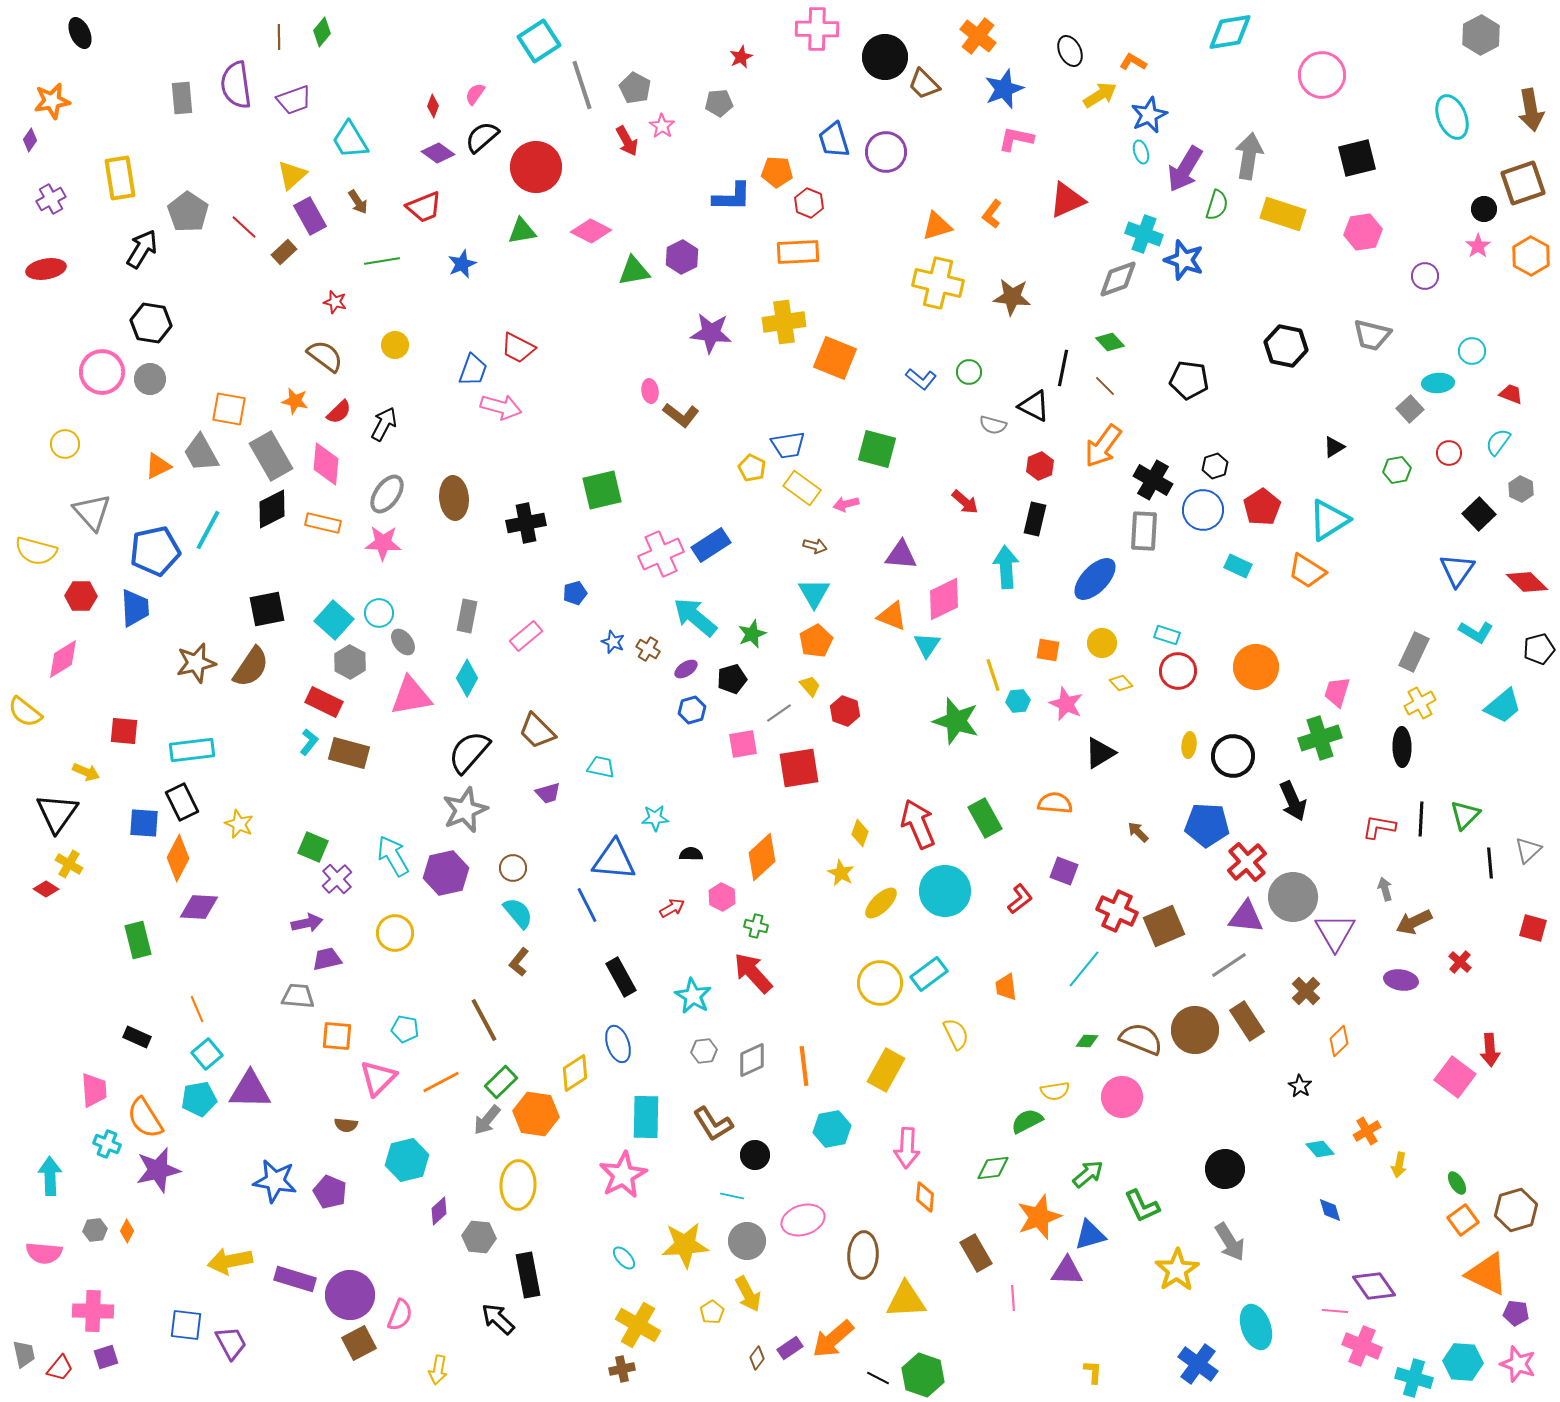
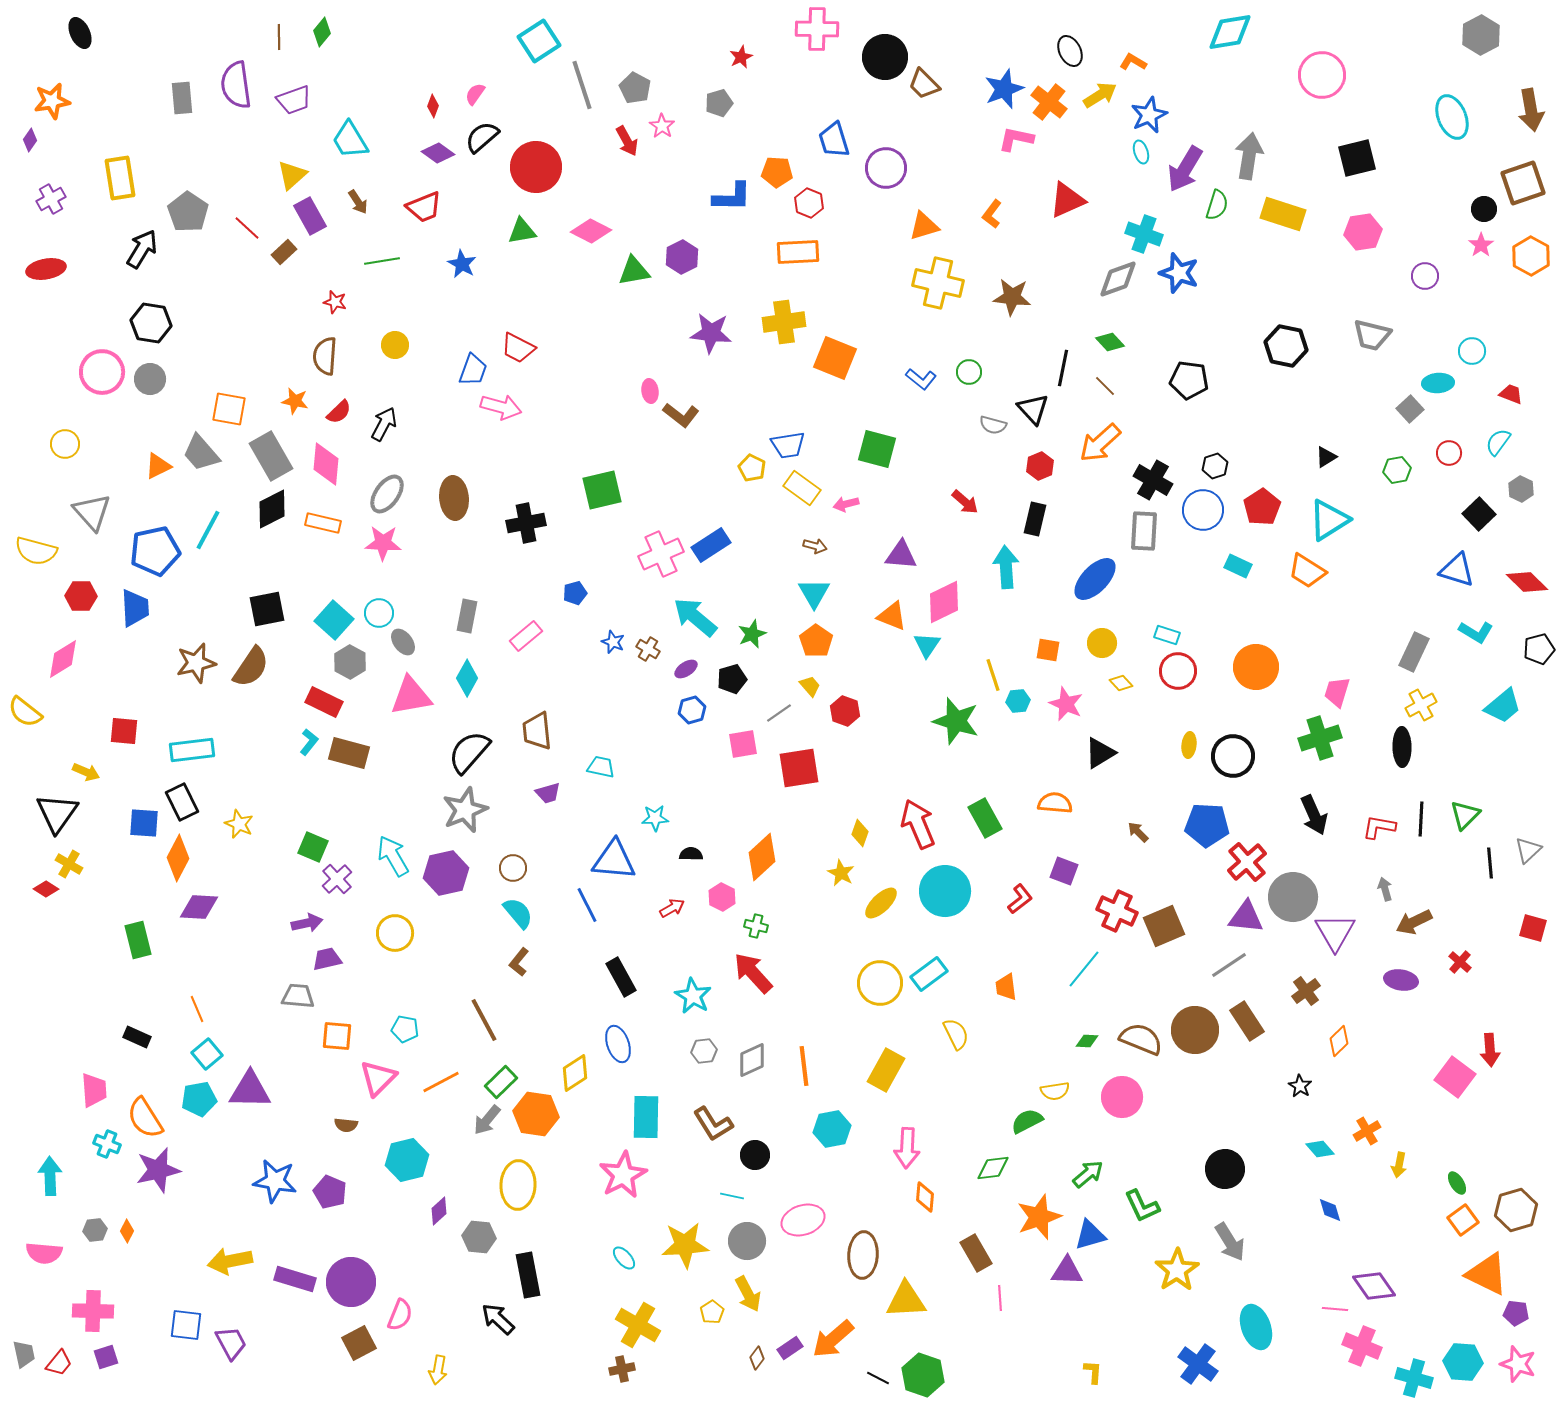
orange cross at (978, 36): moved 71 px right, 66 px down
gray pentagon at (719, 103): rotated 12 degrees counterclockwise
purple circle at (886, 152): moved 16 px down
orange triangle at (937, 226): moved 13 px left
red line at (244, 227): moved 3 px right, 1 px down
pink star at (1478, 246): moved 3 px right, 1 px up
blue star at (1184, 260): moved 5 px left, 13 px down
blue star at (462, 264): rotated 20 degrees counterclockwise
brown semicircle at (325, 356): rotated 123 degrees counterclockwise
black triangle at (1034, 406): moved 1 px left, 3 px down; rotated 20 degrees clockwise
orange arrow at (1103, 446): moved 3 px left, 3 px up; rotated 12 degrees clockwise
black triangle at (1334, 447): moved 8 px left, 10 px down
gray trapezoid at (201, 453): rotated 12 degrees counterclockwise
blue triangle at (1457, 570): rotated 48 degrees counterclockwise
pink diamond at (944, 599): moved 3 px down
orange pentagon at (816, 641): rotated 8 degrees counterclockwise
yellow cross at (1420, 703): moved 1 px right, 2 px down
brown trapezoid at (537, 731): rotated 39 degrees clockwise
black arrow at (1293, 801): moved 21 px right, 14 px down
brown cross at (1306, 991): rotated 8 degrees clockwise
purple circle at (350, 1295): moved 1 px right, 13 px up
pink line at (1013, 1298): moved 13 px left
pink line at (1335, 1311): moved 2 px up
red trapezoid at (60, 1368): moved 1 px left, 5 px up
